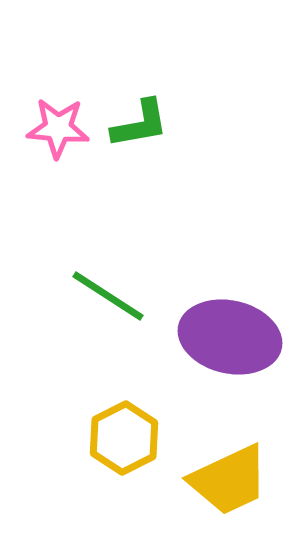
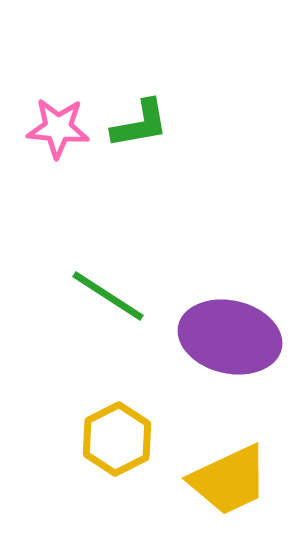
yellow hexagon: moved 7 px left, 1 px down
